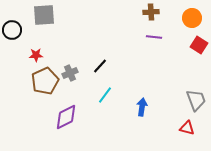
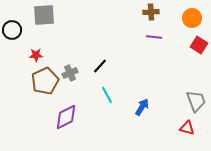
cyan line: moved 2 px right; rotated 66 degrees counterclockwise
gray trapezoid: moved 1 px down
blue arrow: rotated 24 degrees clockwise
